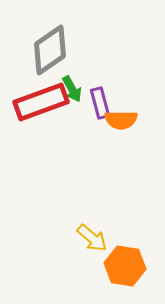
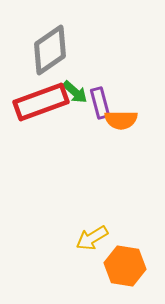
green arrow: moved 3 px right, 3 px down; rotated 20 degrees counterclockwise
yellow arrow: rotated 108 degrees clockwise
